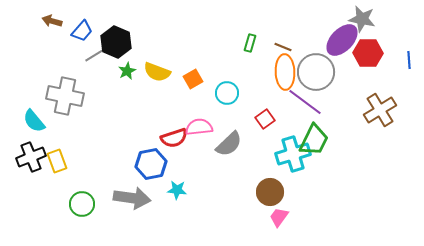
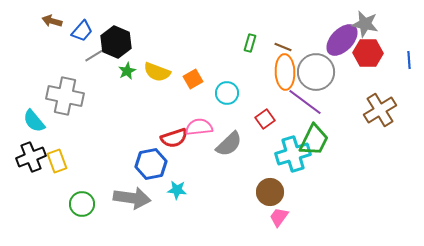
gray star: moved 3 px right, 5 px down
